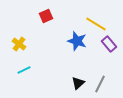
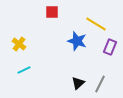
red square: moved 6 px right, 4 px up; rotated 24 degrees clockwise
purple rectangle: moved 1 px right, 3 px down; rotated 63 degrees clockwise
